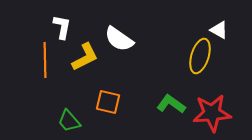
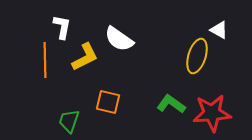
yellow ellipse: moved 3 px left
green trapezoid: rotated 60 degrees clockwise
